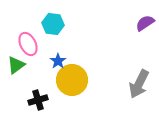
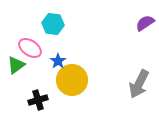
pink ellipse: moved 2 px right, 4 px down; rotated 30 degrees counterclockwise
